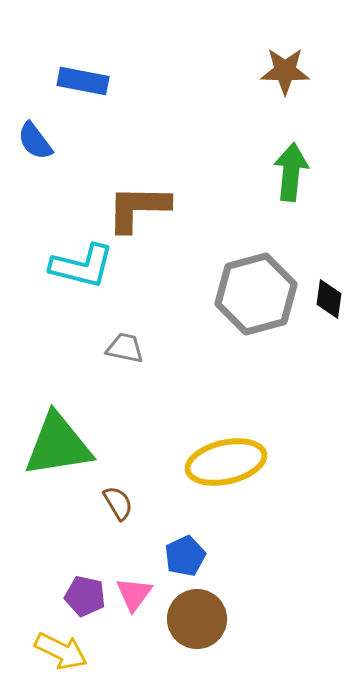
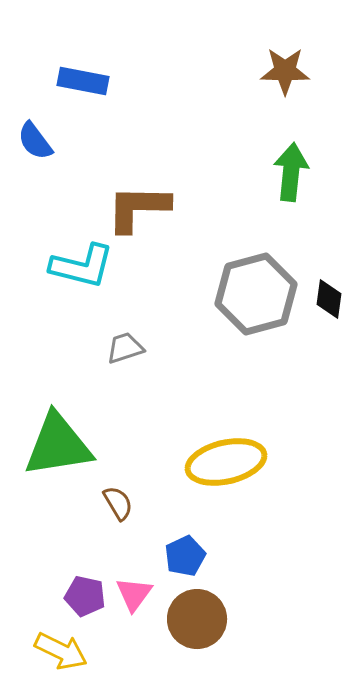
gray trapezoid: rotated 30 degrees counterclockwise
